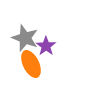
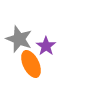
gray star: moved 6 px left, 1 px down
